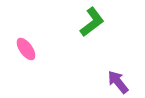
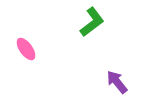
purple arrow: moved 1 px left
